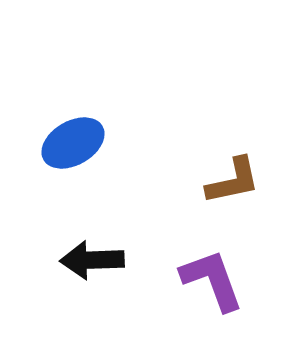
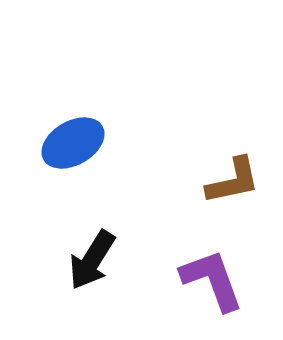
black arrow: rotated 56 degrees counterclockwise
